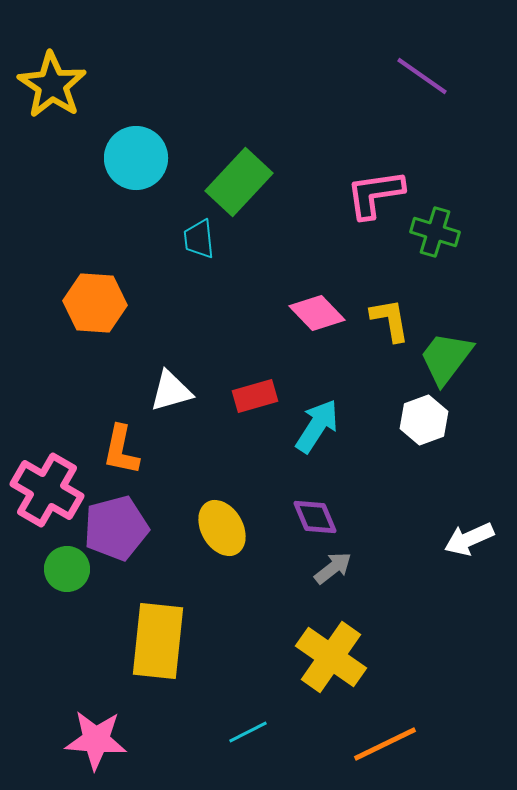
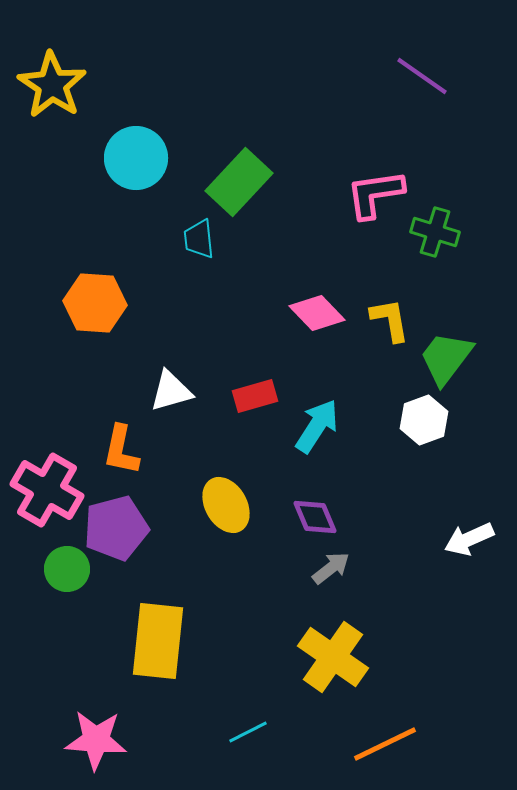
yellow ellipse: moved 4 px right, 23 px up
gray arrow: moved 2 px left
yellow cross: moved 2 px right
